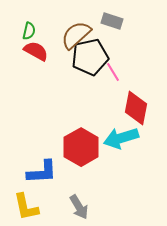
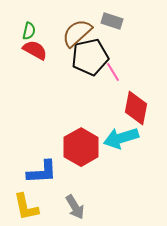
brown semicircle: moved 1 px right, 2 px up
red semicircle: moved 1 px left, 1 px up
gray arrow: moved 4 px left
